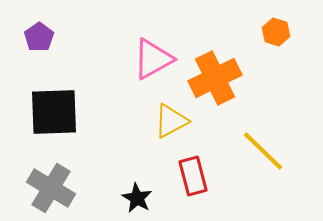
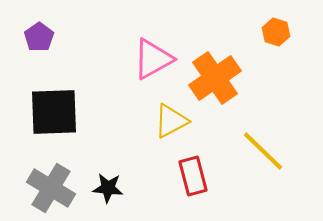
orange cross: rotated 9 degrees counterclockwise
black star: moved 29 px left, 10 px up; rotated 24 degrees counterclockwise
